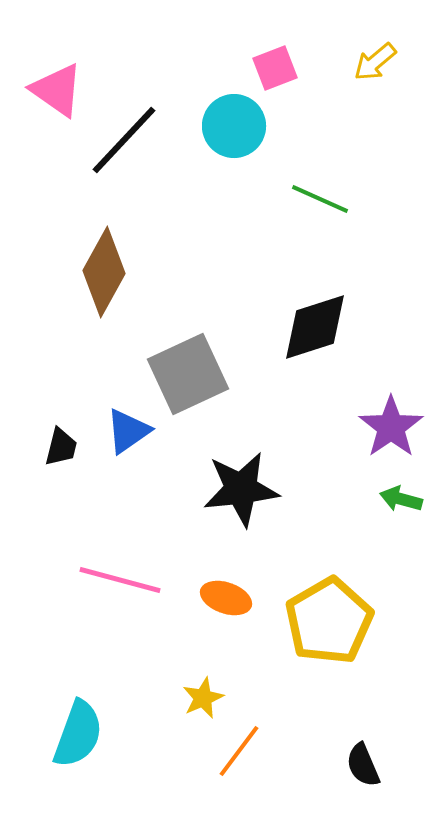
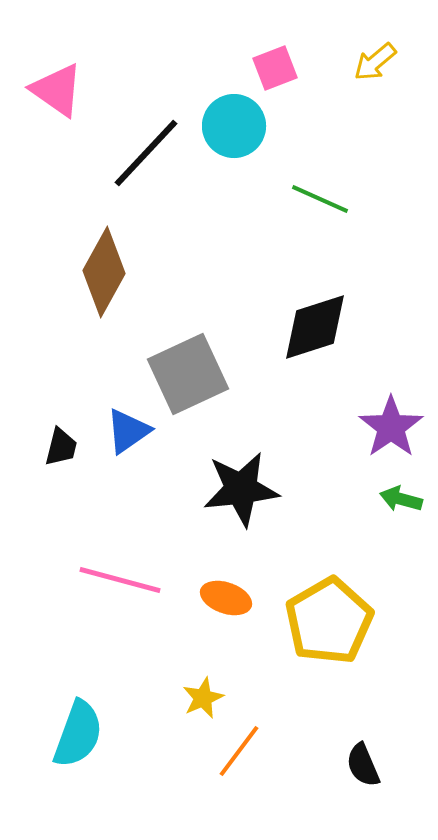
black line: moved 22 px right, 13 px down
